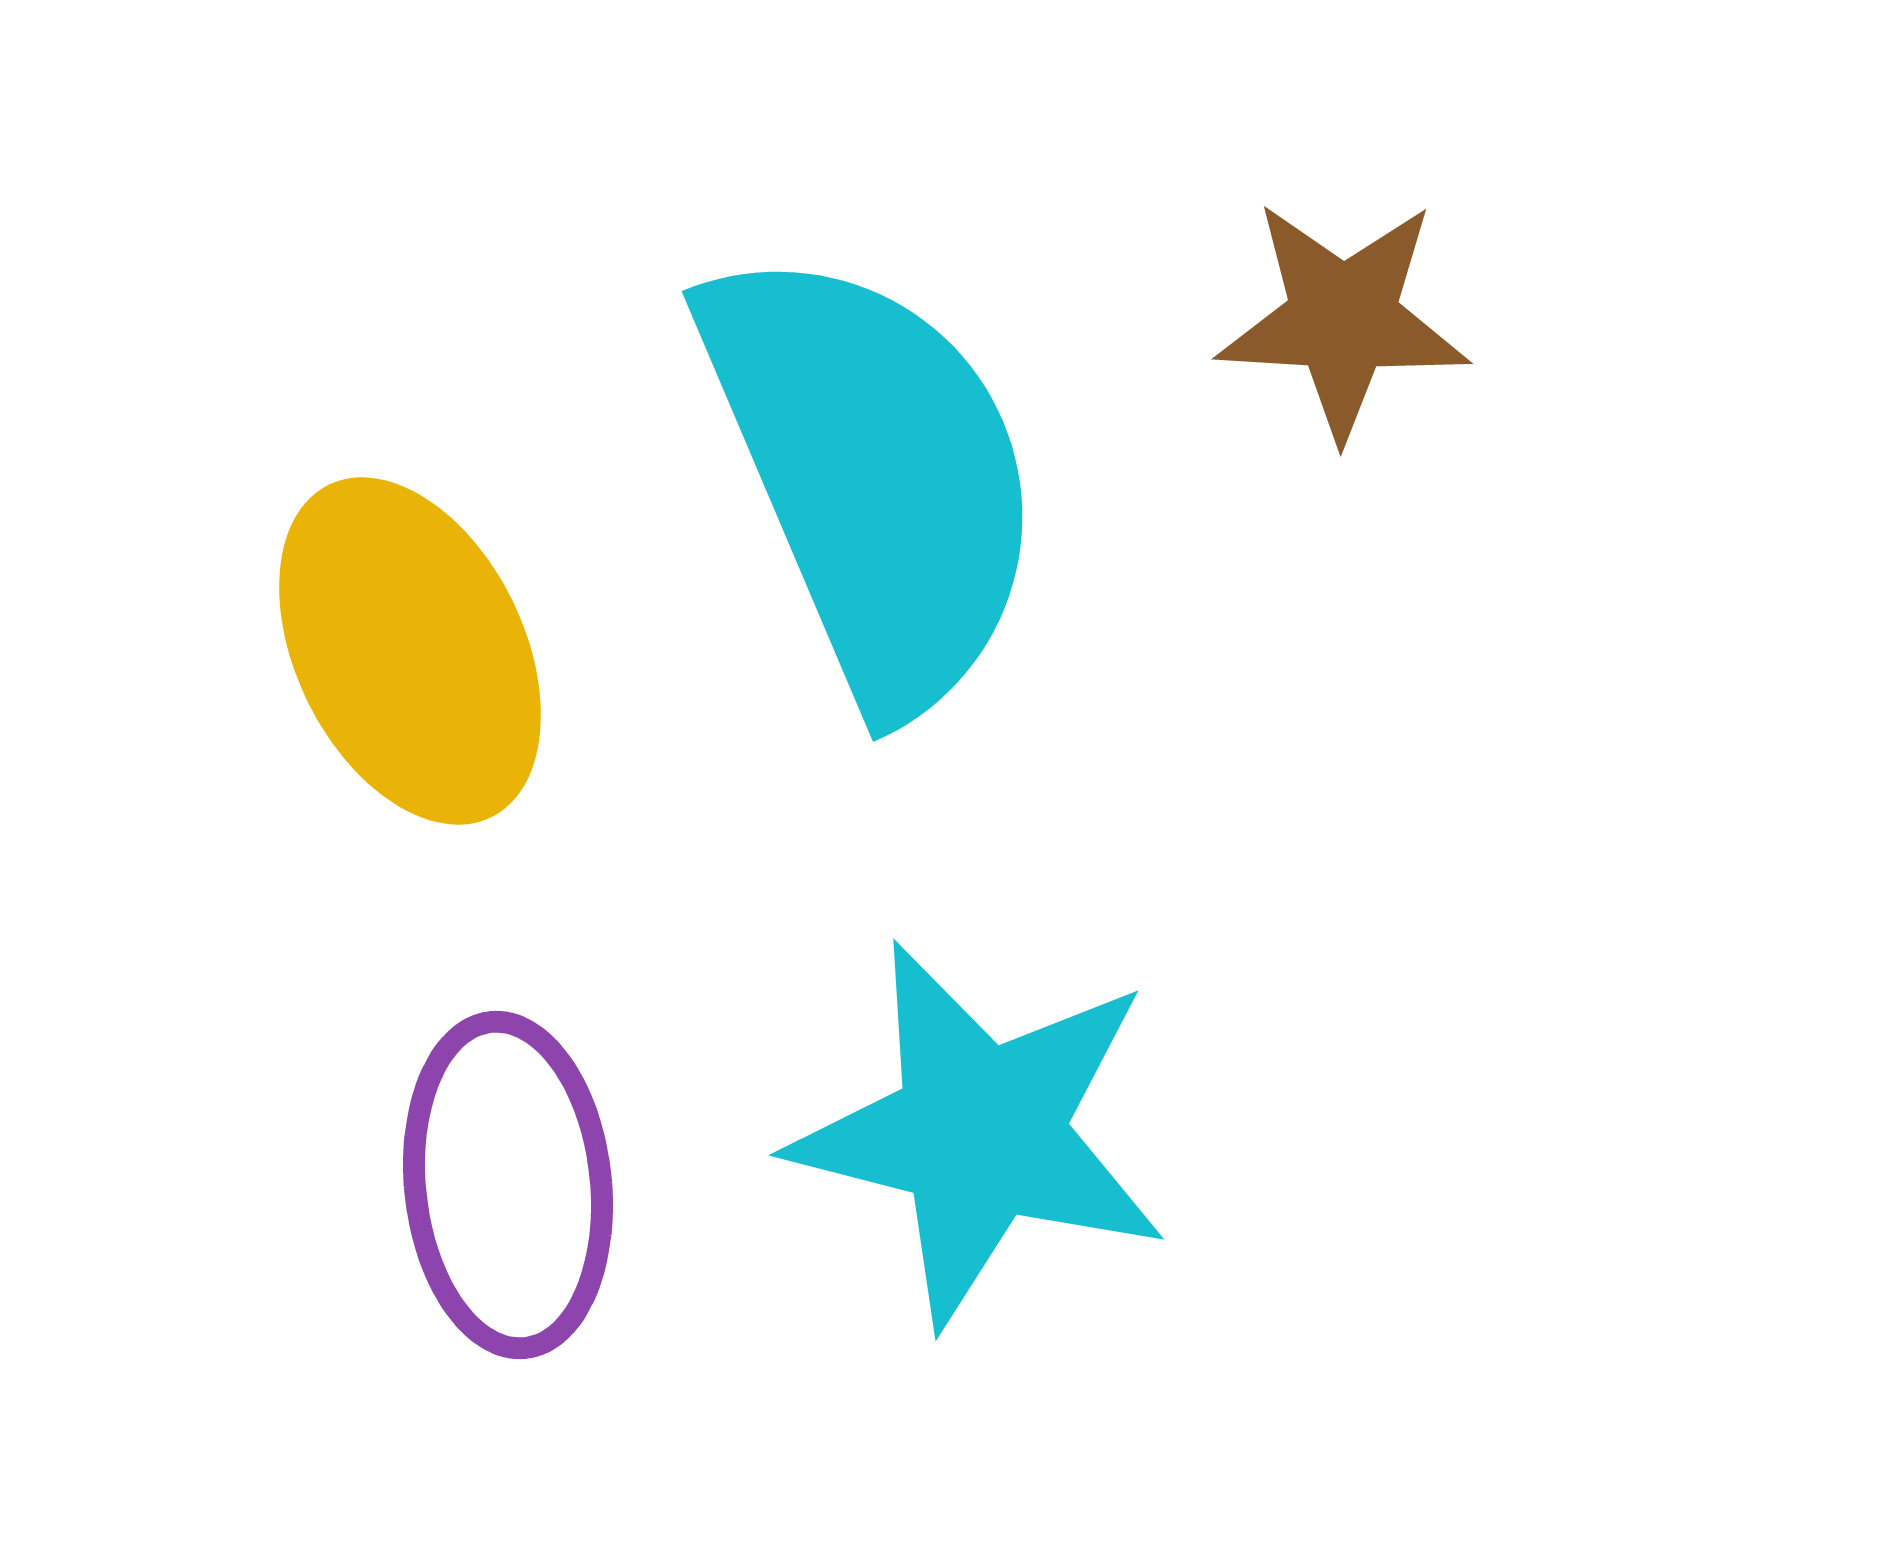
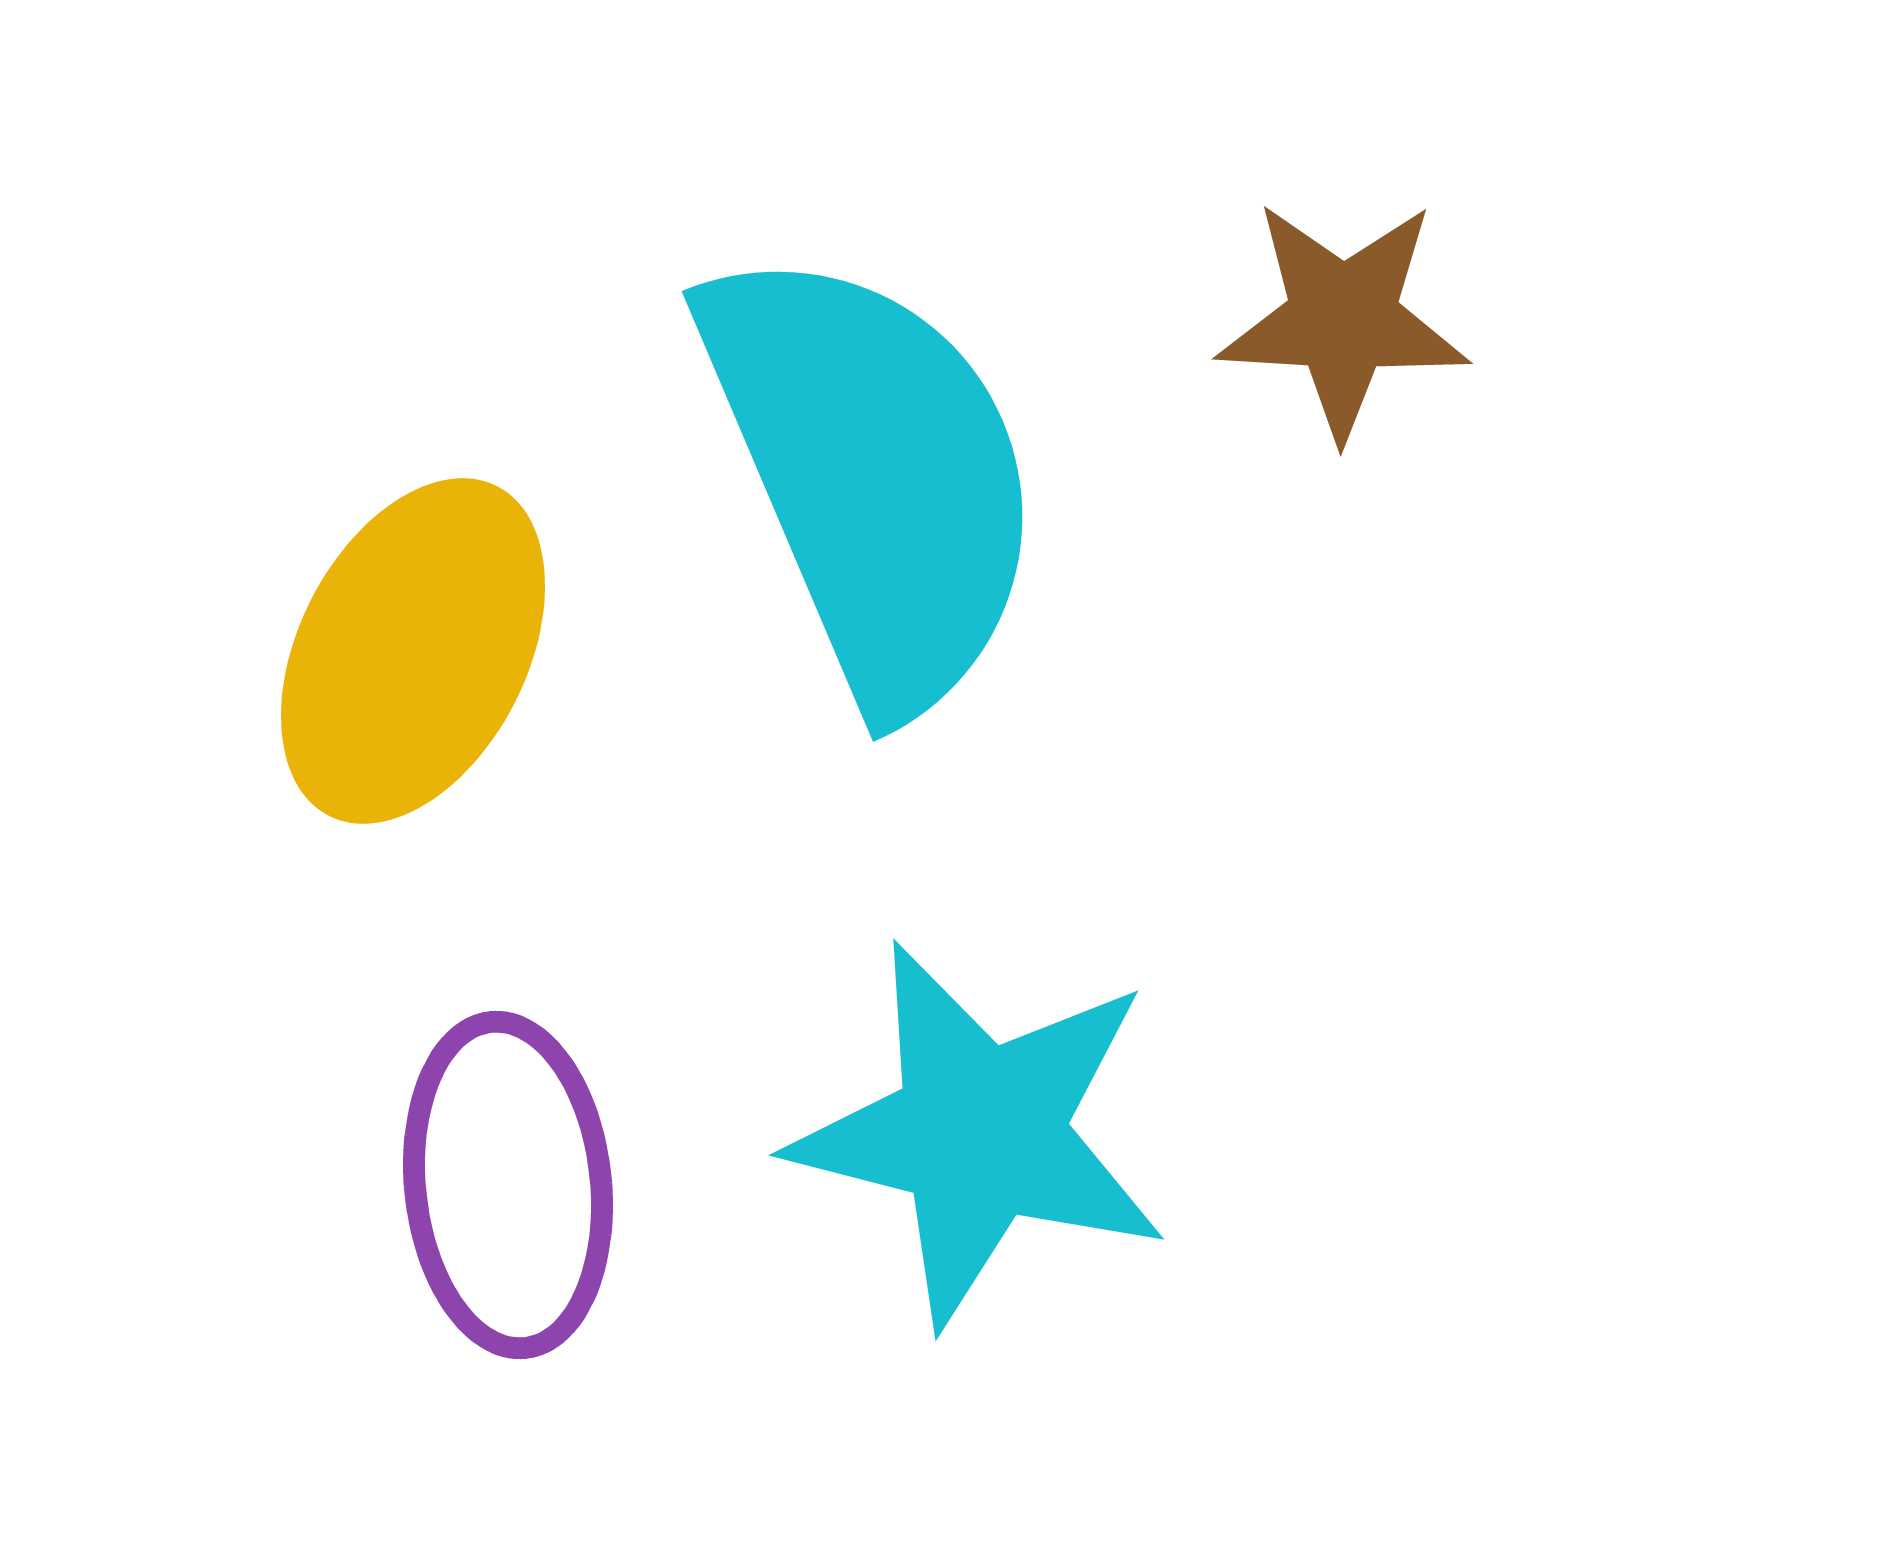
yellow ellipse: moved 3 px right; rotated 53 degrees clockwise
